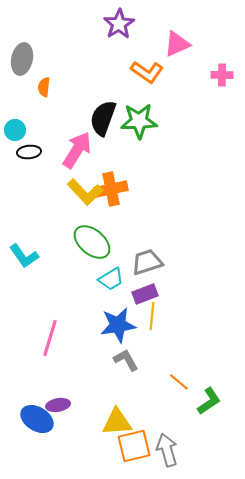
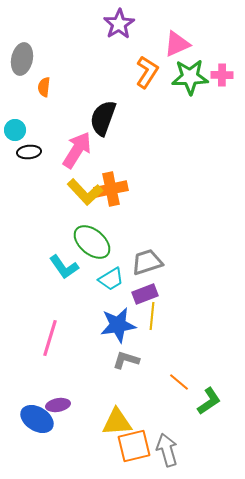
orange L-shape: rotated 92 degrees counterclockwise
green star: moved 51 px right, 44 px up
cyan L-shape: moved 40 px right, 11 px down
gray L-shape: rotated 44 degrees counterclockwise
